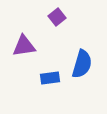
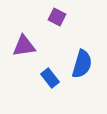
purple square: rotated 24 degrees counterclockwise
blue rectangle: rotated 60 degrees clockwise
